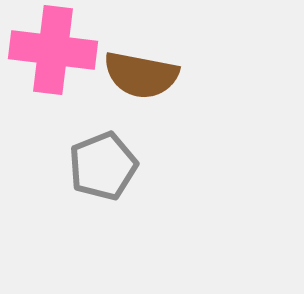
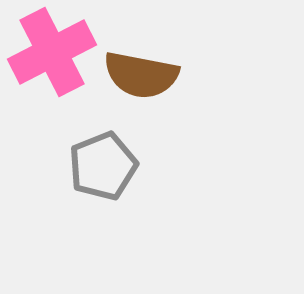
pink cross: moved 1 px left, 2 px down; rotated 34 degrees counterclockwise
